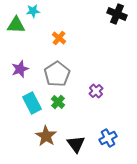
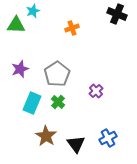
cyan star: rotated 16 degrees counterclockwise
orange cross: moved 13 px right, 10 px up; rotated 32 degrees clockwise
cyan rectangle: rotated 50 degrees clockwise
